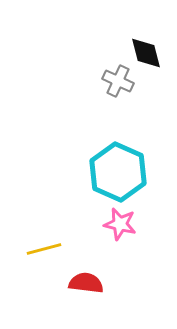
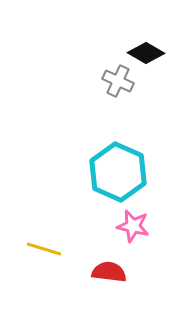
black diamond: rotated 45 degrees counterclockwise
pink star: moved 13 px right, 2 px down
yellow line: rotated 32 degrees clockwise
red semicircle: moved 23 px right, 11 px up
